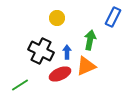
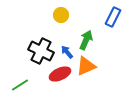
yellow circle: moved 4 px right, 3 px up
green arrow: moved 4 px left; rotated 12 degrees clockwise
blue arrow: rotated 40 degrees counterclockwise
